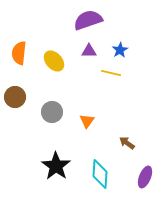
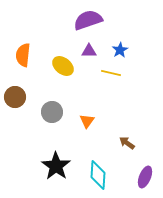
orange semicircle: moved 4 px right, 2 px down
yellow ellipse: moved 9 px right, 5 px down; rotated 10 degrees counterclockwise
cyan diamond: moved 2 px left, 1 px down
